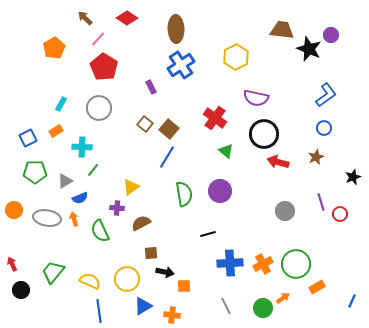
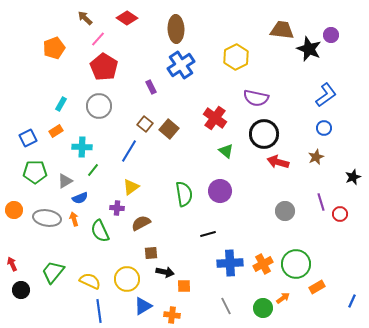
orange pentagon at (54, 48): rotated 10 degrees clockwise
gray circle at (99, 108): moved 2 px up
blue line at (167, 157): moved 38 px left, 6 px up
